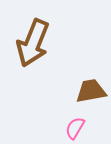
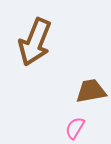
brown arrow: moved 2 px right, 1 px up
